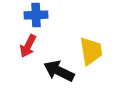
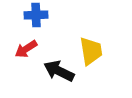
red arrow: moved 2 px left, 3 px down; rotated 30 degrees clockwise
